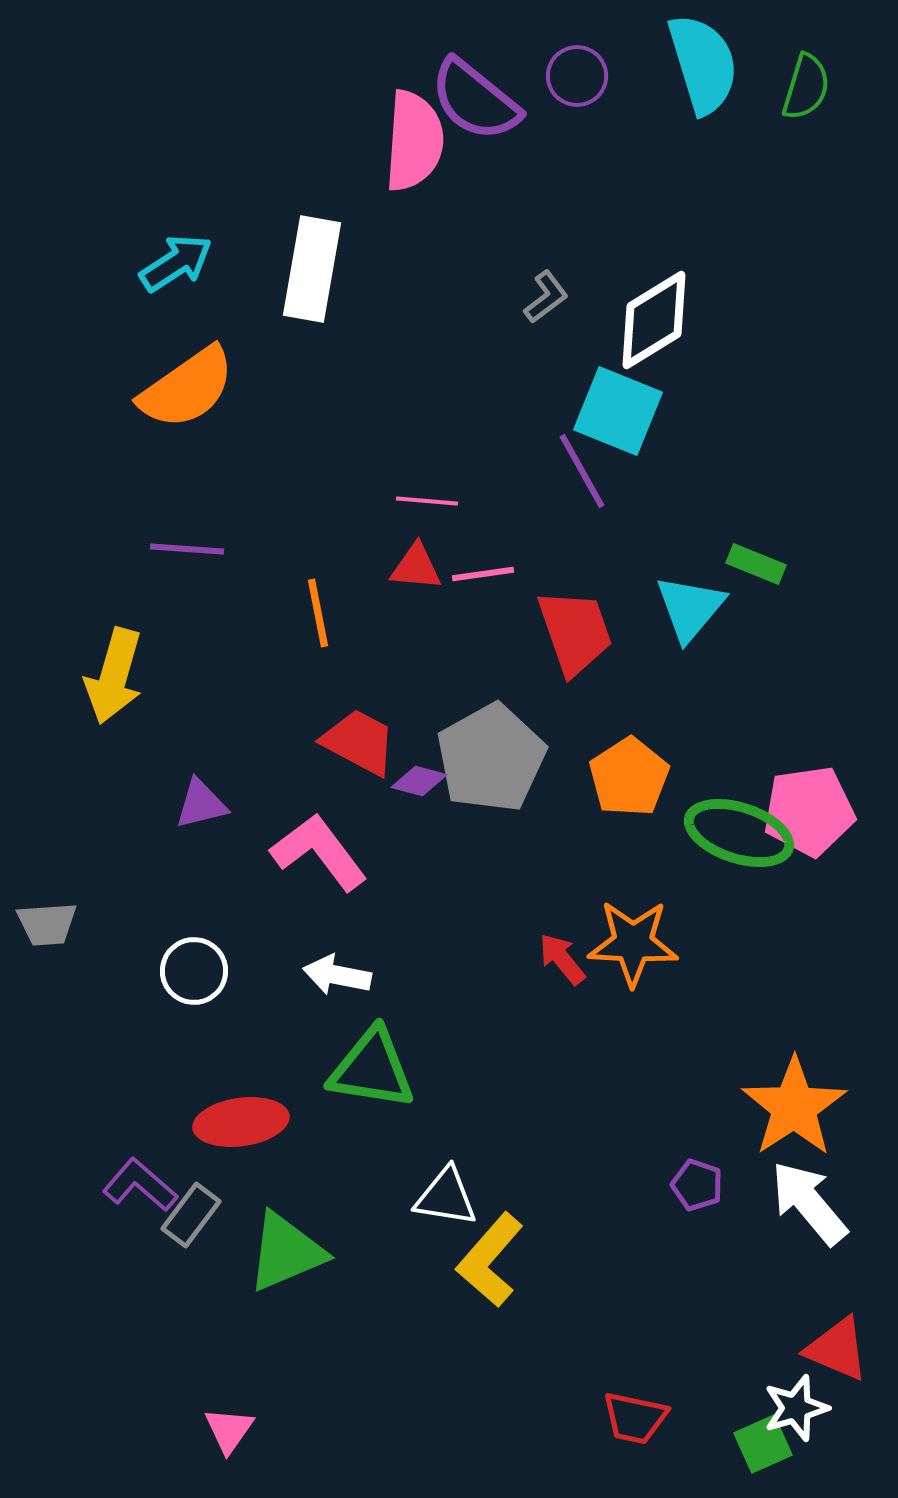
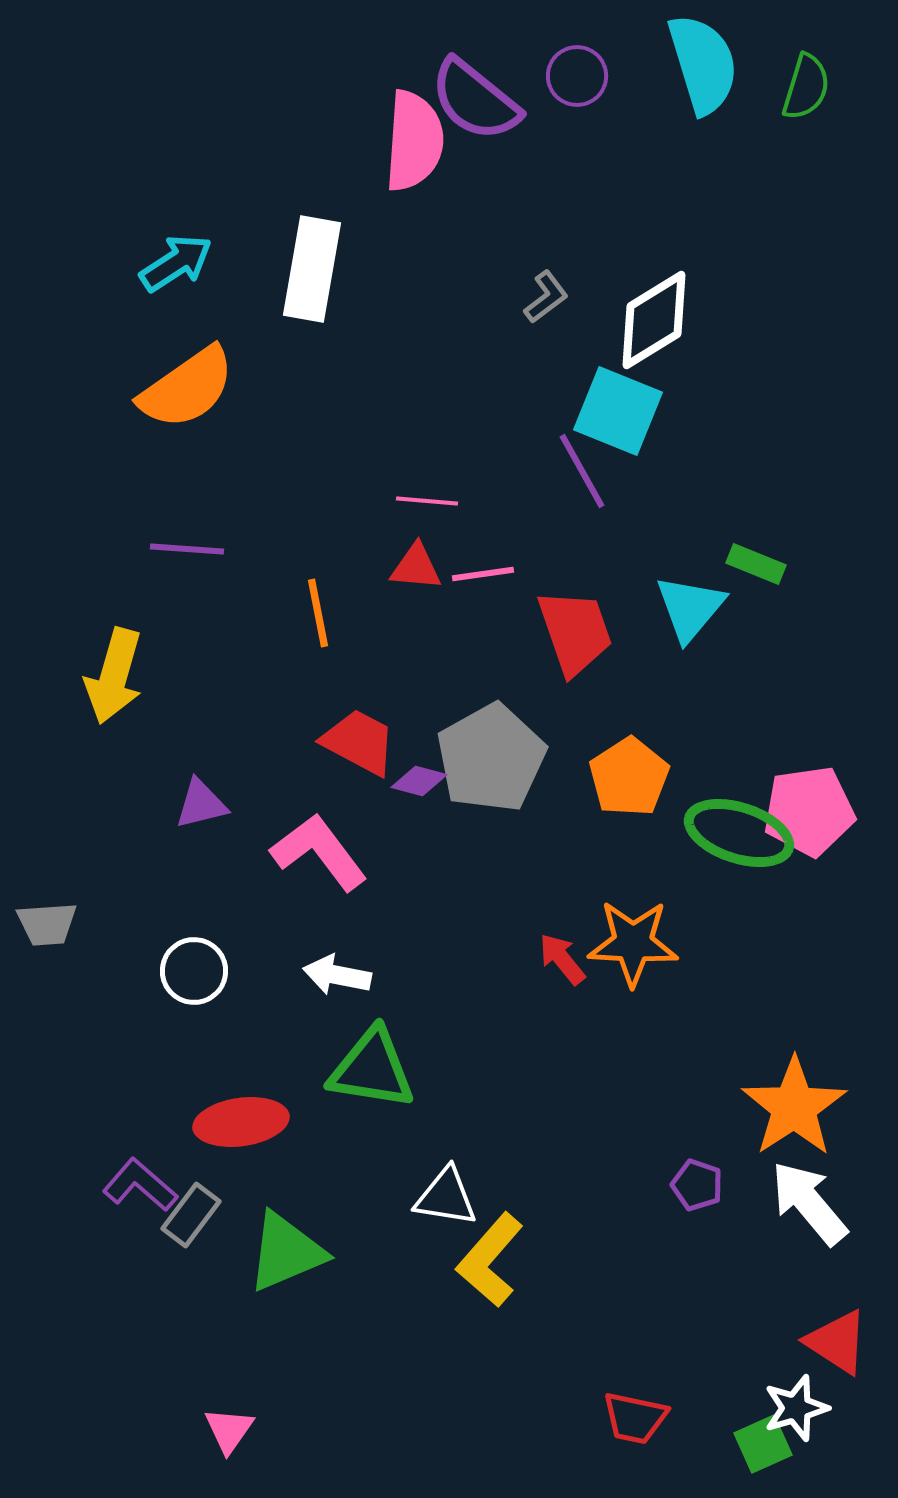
red triangle at (837, 1349): moved 7 px up; rotated 10 degrees clockwise
